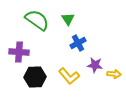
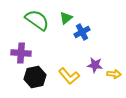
green triangle: moved 2 px left, 1 px up; rotated 24 degrees clockwise
blue cross: moved 4 px right, 11 px up
purple cross: moved 2 px right, 1 px down
black hexagon: rotated 10 degrees counterclockwise
